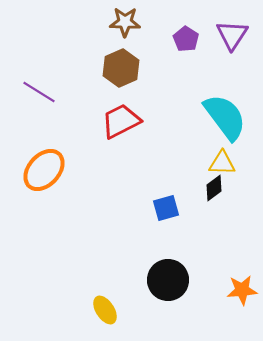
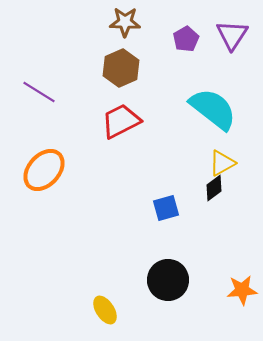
purple pentagon: rotated 10 degrees clockwise
cyan semicircle: moved 12 px left, 8 px up; rotated 15 degrees counterclockwise
yellow triangle: rotated 32 degrees counterclockwise
